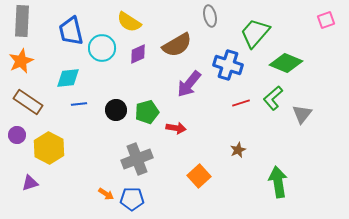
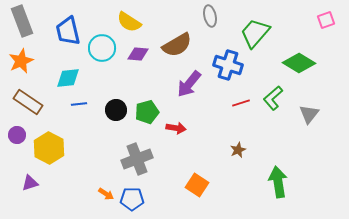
gray rectangle: rotated 24 degrees counterclockwise
blue trapezoid: moved 3 px left
purple diamond: rotated 30 degrees clockwise
green diamond: moved 13 px right; rotated 8 degrees clockwise
gray triangle: moved 7 px right
orange square: moved 2 px left, 9 px down; rotated 15 degrees counterclockwise
